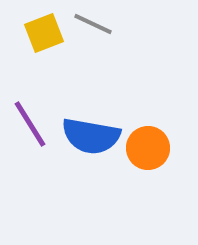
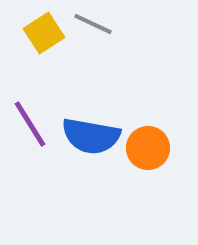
yellow square: rotated 12 degrees counterclockwise
